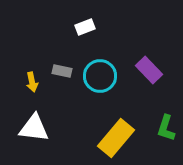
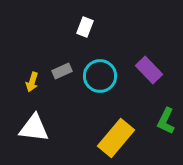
white rectangle: rotated 48 degrees counterclockwise
gray rectangle: rotated 36 degrees counterclockwise
yellow arrow: rotated 30 degrees clockwise
green L-shape: moved 7 px up; rotated 8 degrees clockwise
